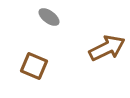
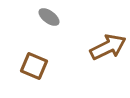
brown arrow: moved 1 px right, 1 px up
